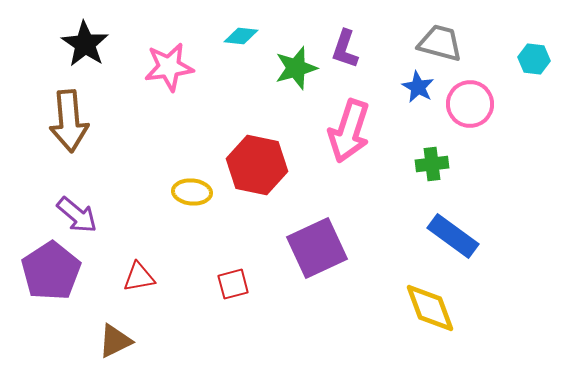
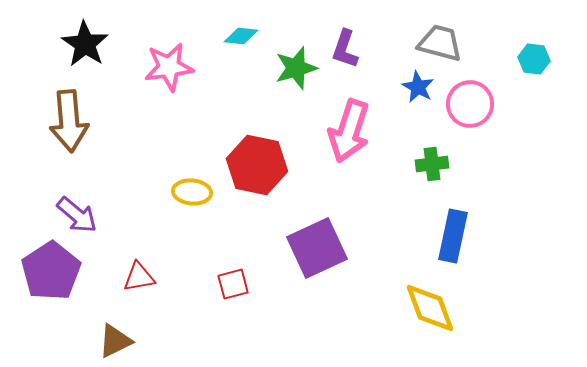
blue rectangle: rotated 66 degrees clockwise
